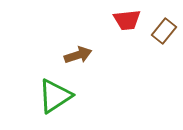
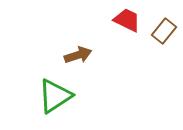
red trapezoid: rotated 148 degrees counterclockwise
